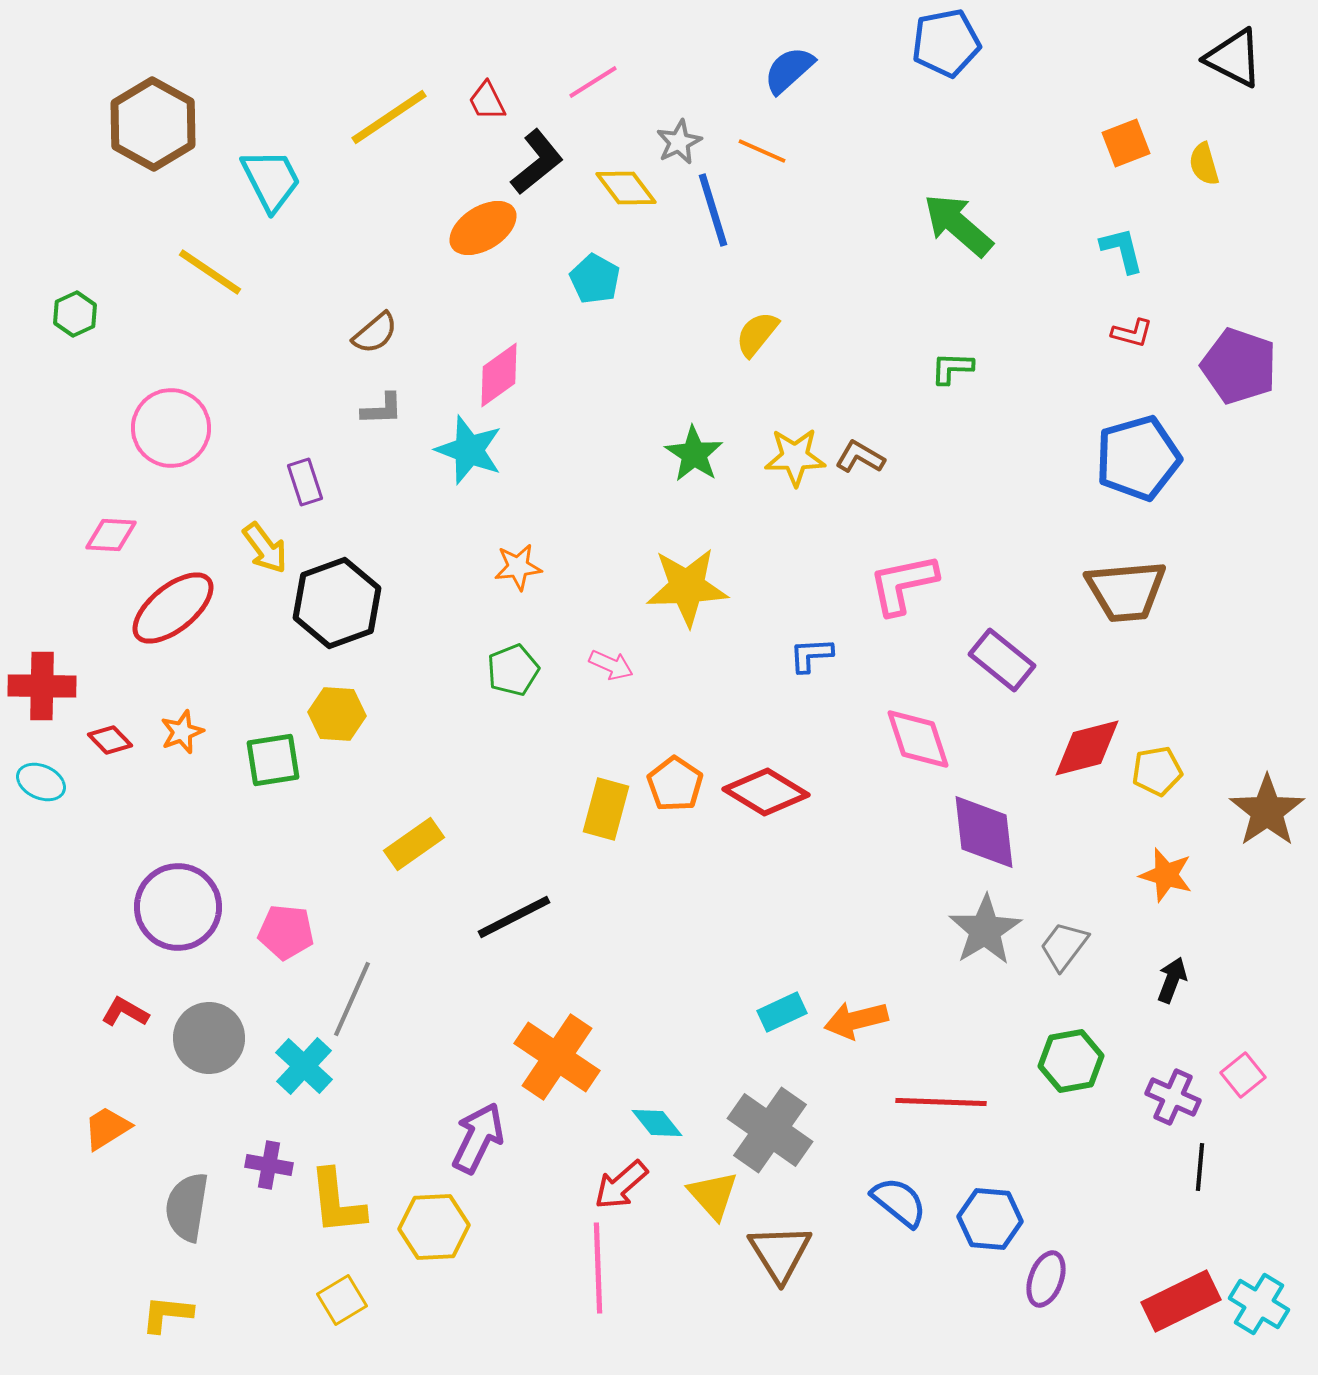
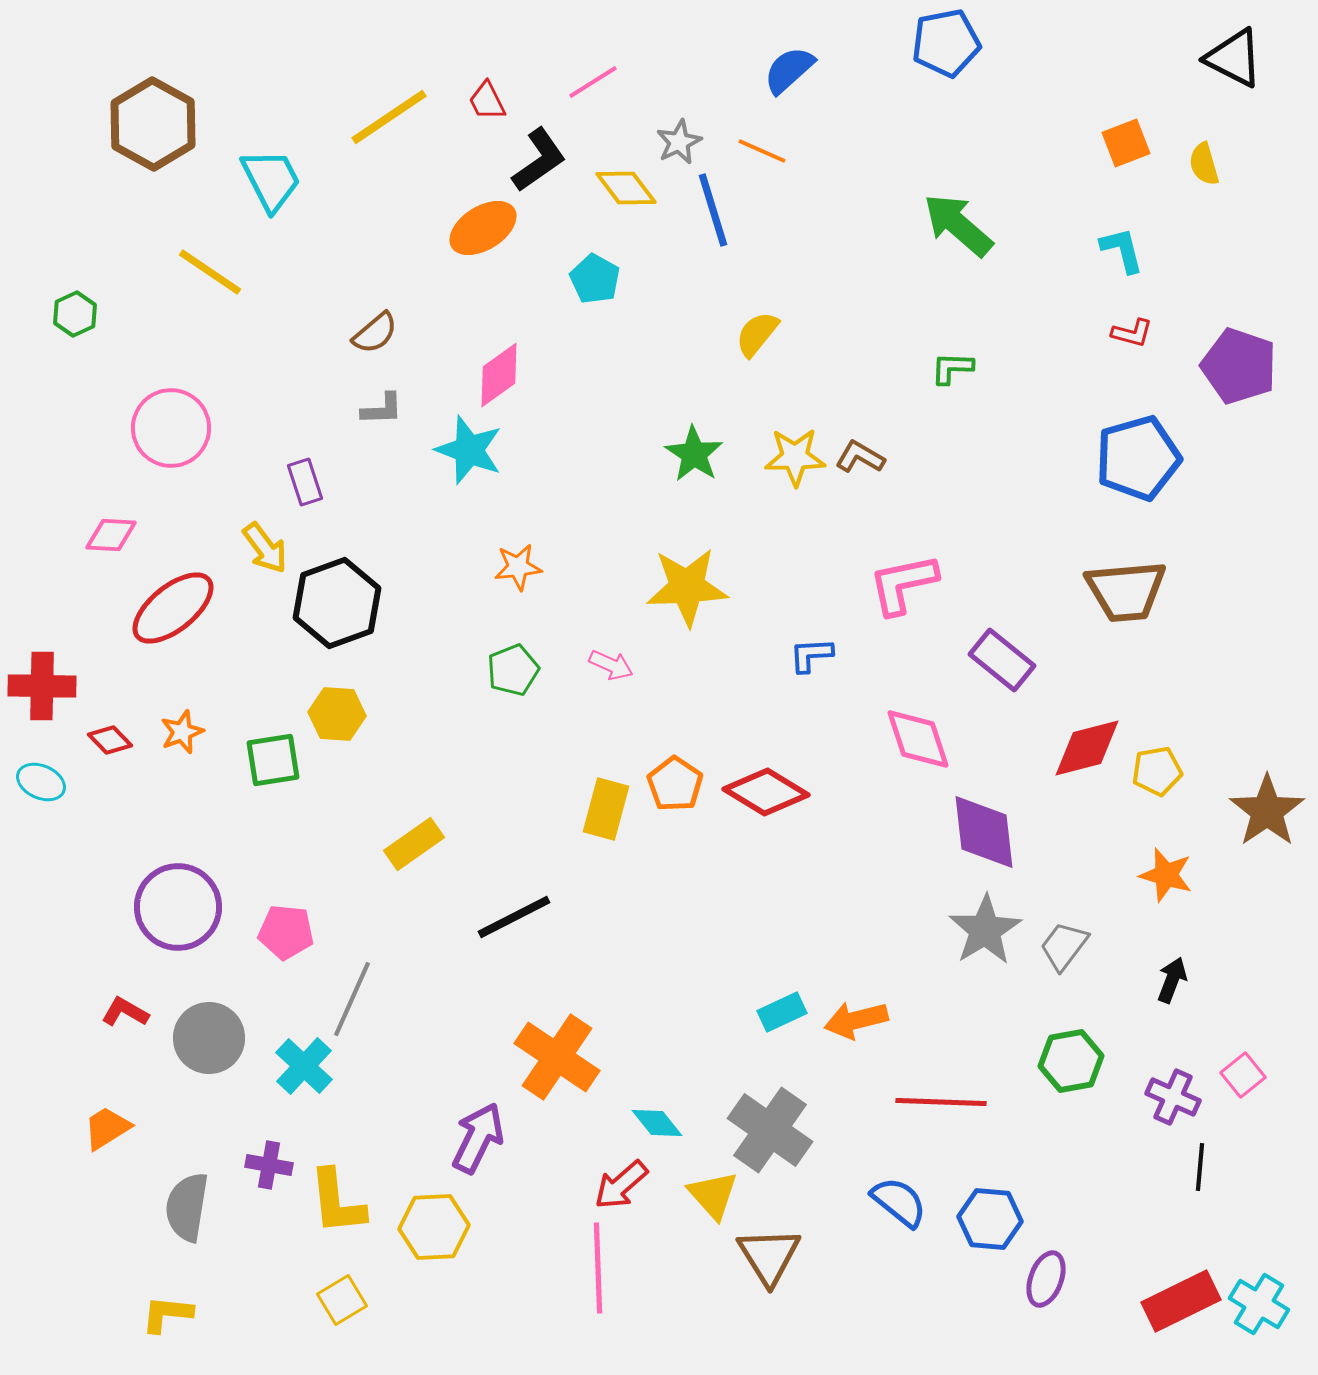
black L-shape at (537, 162): moved 2 px right, 2 px up; rotated 4 degrees clockwise
brown triangle at (780, 1253): moved 11 px left, 3 px down
